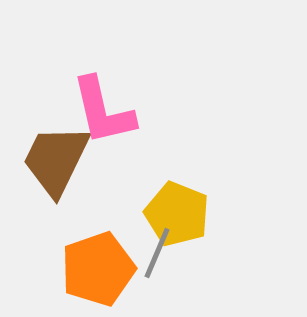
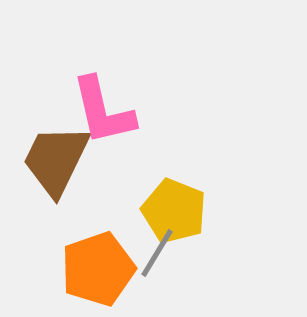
yellow pentagon: moved 3 px left, 3 px up
gray line: rotated 8 degrees clockwise
